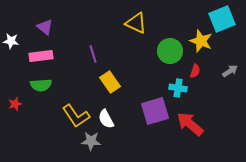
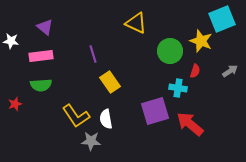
white semicircle: rotated 18 degrees clockwise
